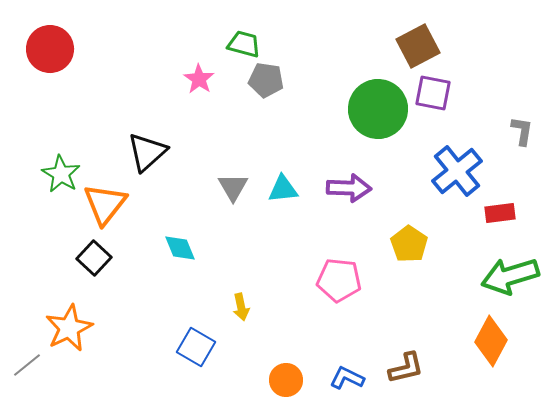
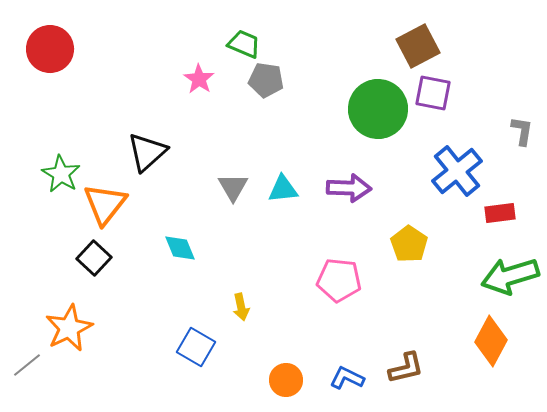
green trapezoid: rotated 8 degrees clockwise
